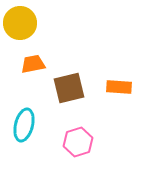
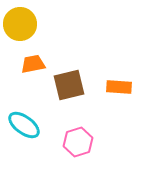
yellow circle: moved 1 px down
brown square: moved 3 px up
cyan ellipse: rotated 68 degrees counterclockwise
